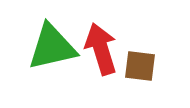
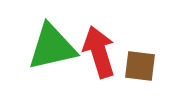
red arrow: moved 2 px left, 3 px down
